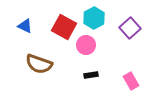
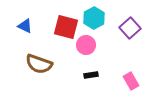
red square: moved 2 px right; rotated 15 degrees counterclockwise
